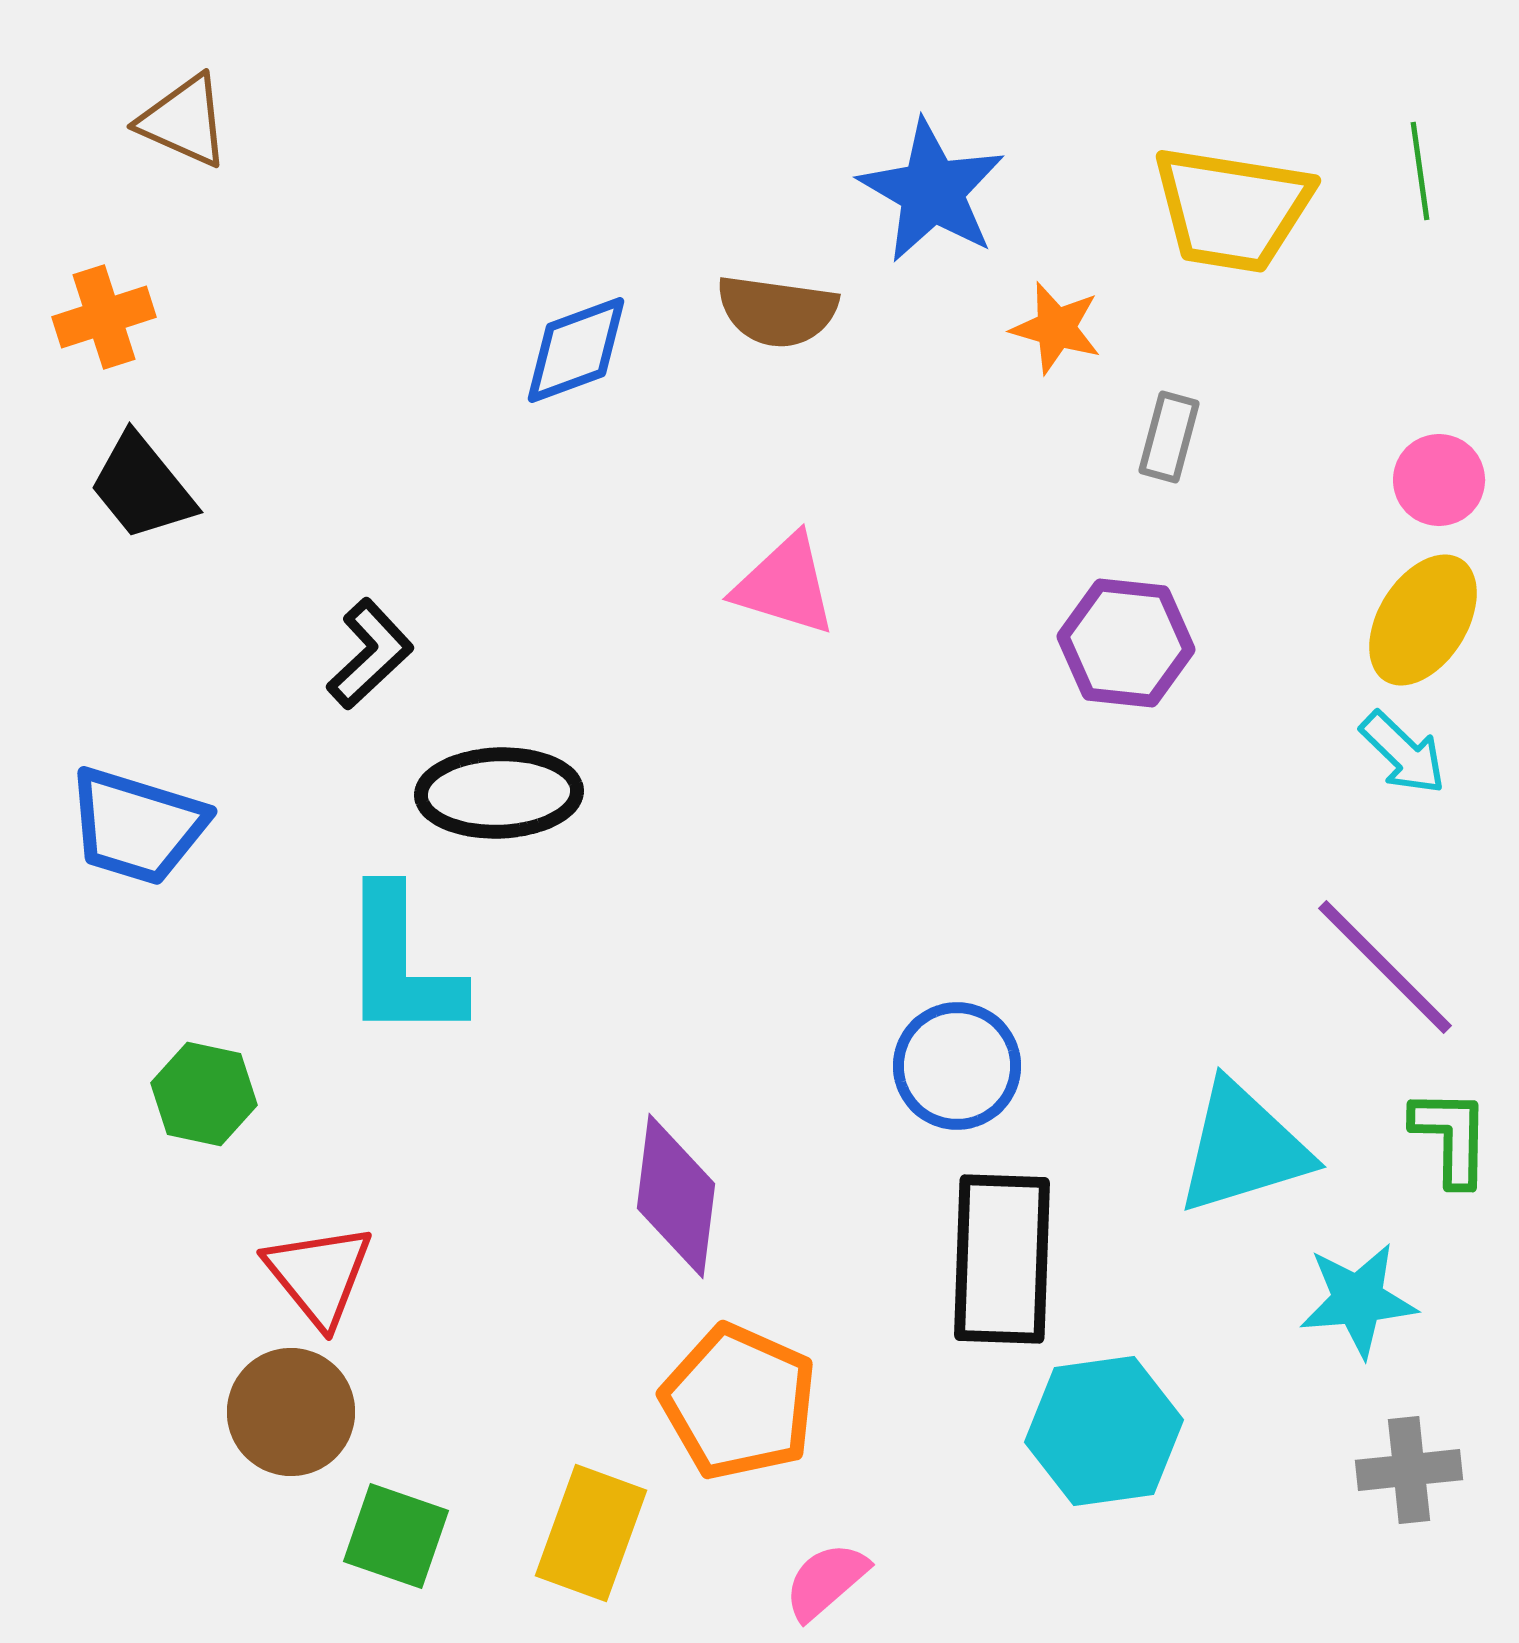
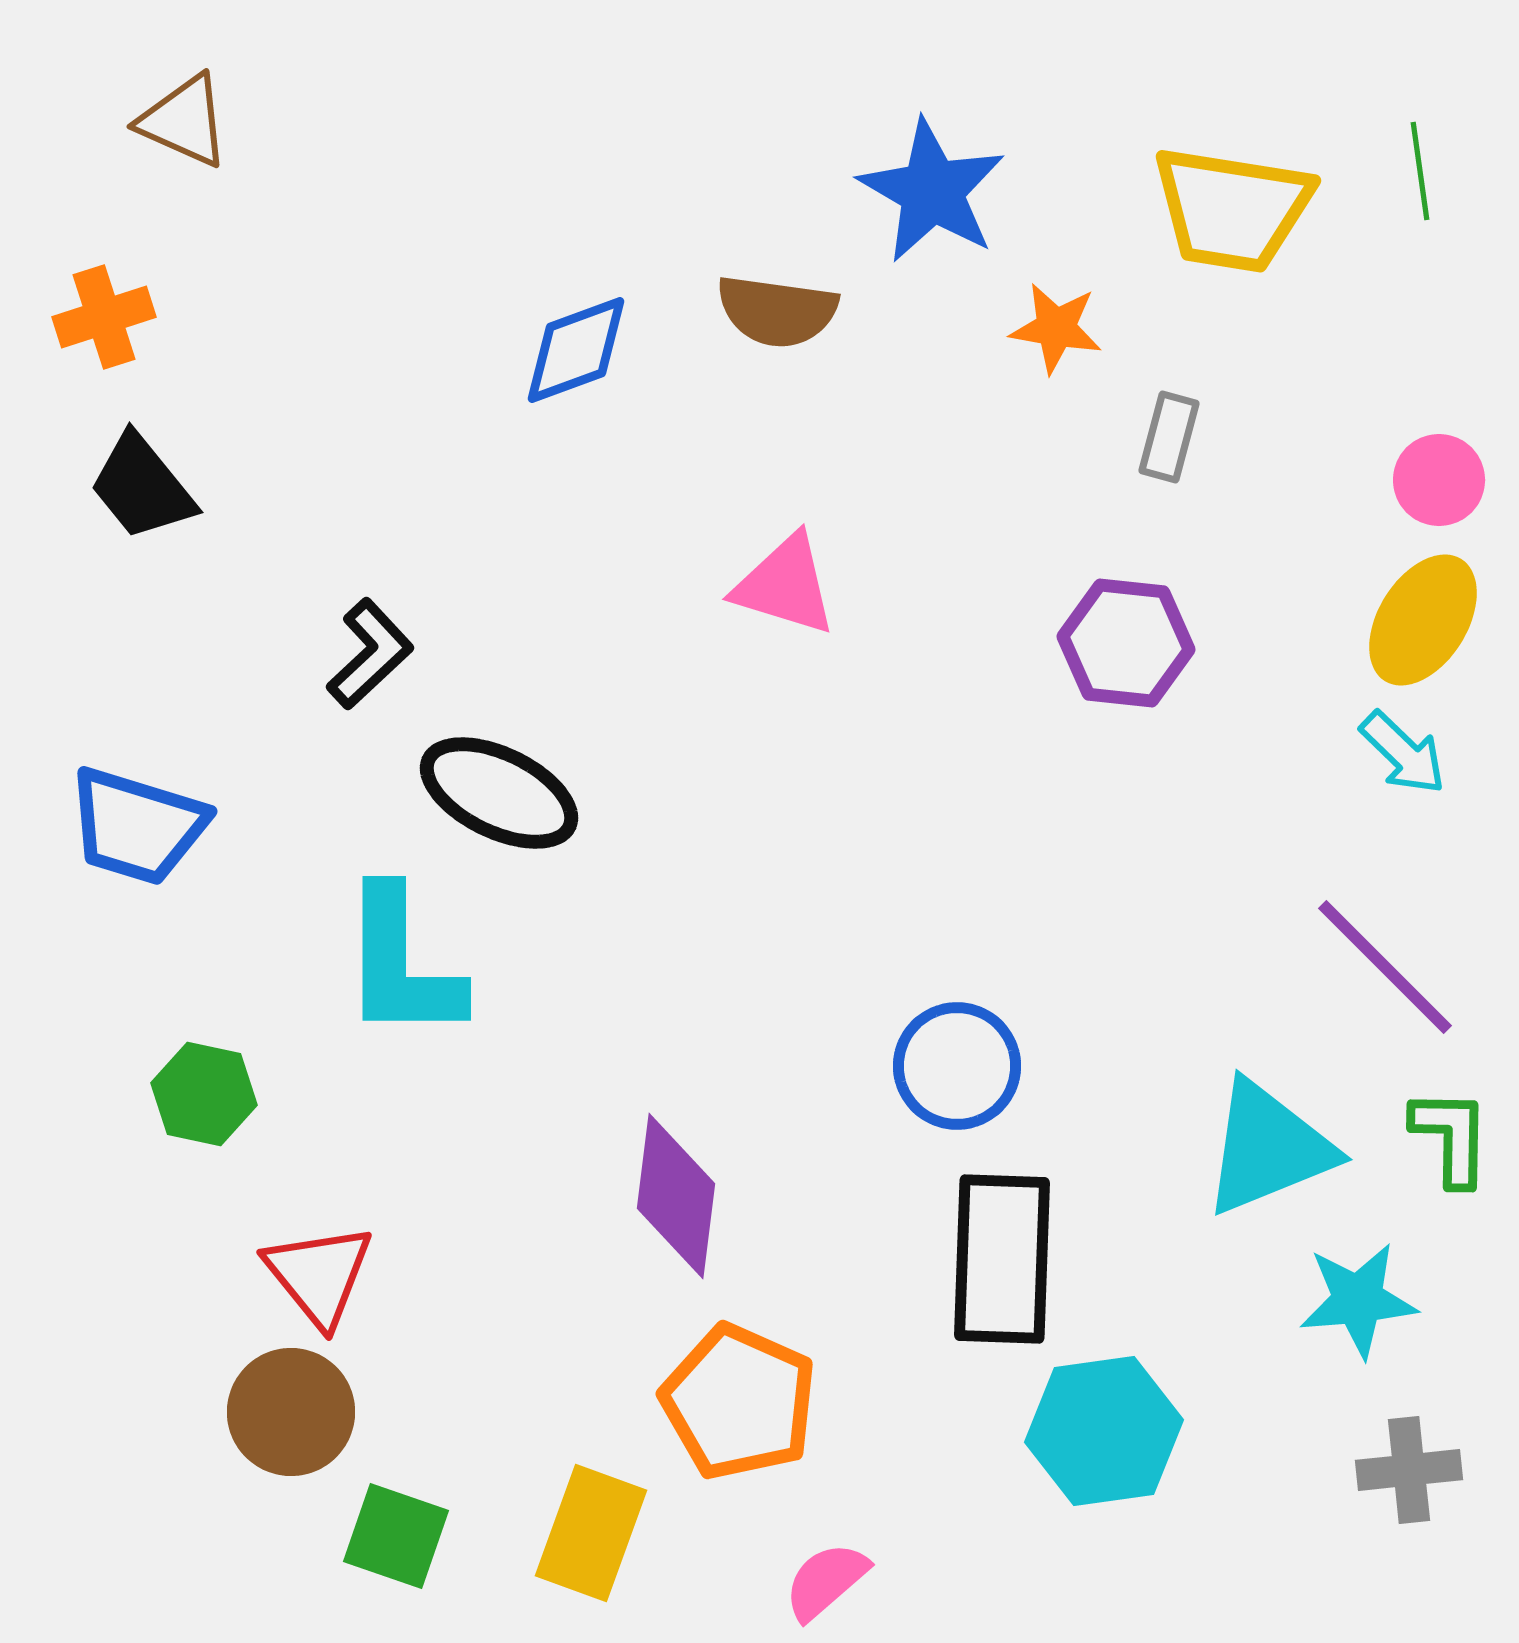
orange star: rotated 6 degrees counterclockwise
black ellipse: rotated 28 degrees clockwise
cyan triangle: moved 25 px right; rotated 5 degrees counterclockwise
